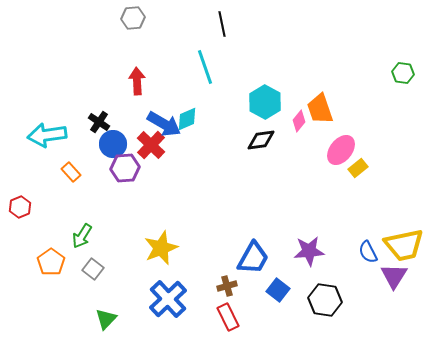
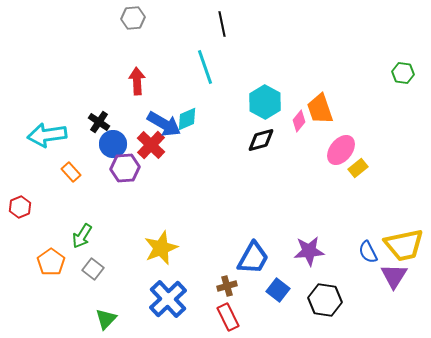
black diamond: rotated 8 degrees counterclockwise
